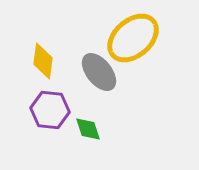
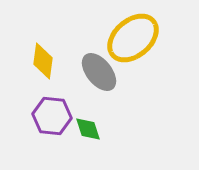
purple hexagon: moved 2 px right, 6 px down
